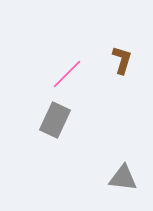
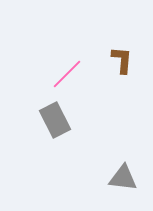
brown L-shape: rotated 12 degrees counterclockwise
gray rectangle: rotated 52 degrees counterclockwise
